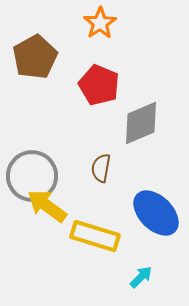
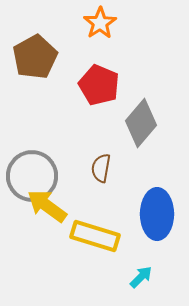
gray diamond: rotated 27 degrees counterclockwise
blue ellipse: moved 1 px right, 1 px down; rotated 45 degrees clockwise
